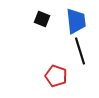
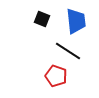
black line: moved 12 px left; rotated 40 degrees counterclockwise
